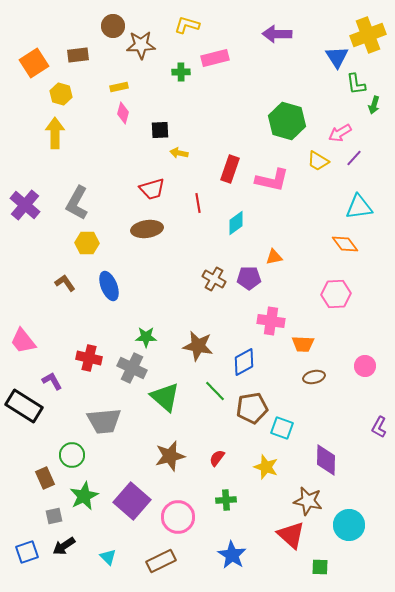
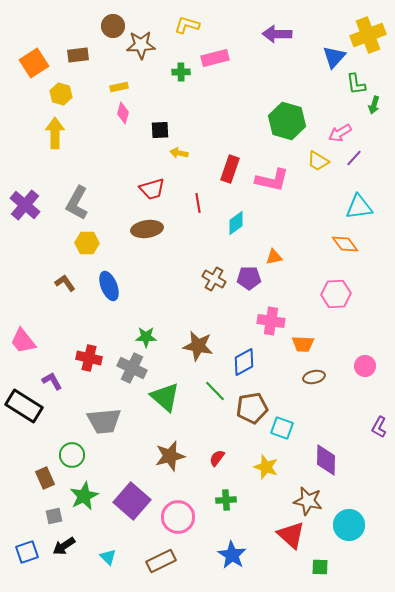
blue triangle at (337, 57): moved 3 px left; rotated 15 degrees clockwise
